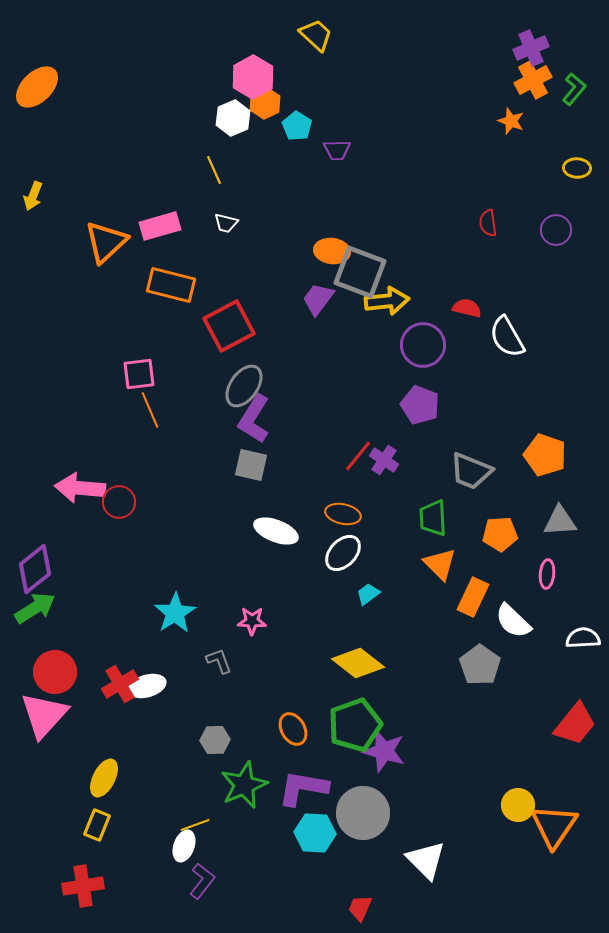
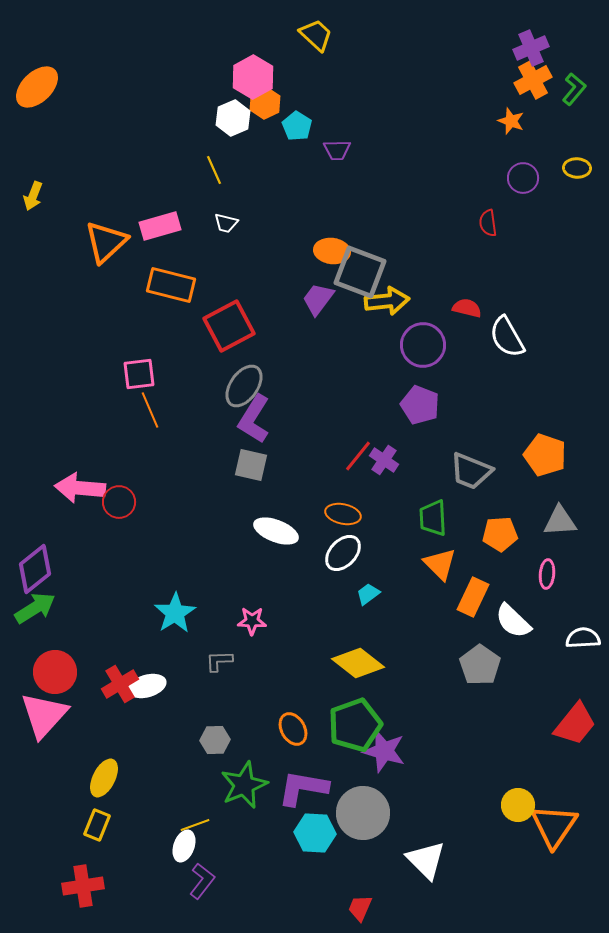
purple circle at (556, 230): moved 33 px left, 52 px up
gray L-shape at (219, 661): rotated 72 degrees counterclockwise
